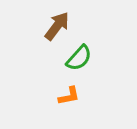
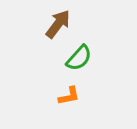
brown arrow: moved 1 px right, 2 px up
